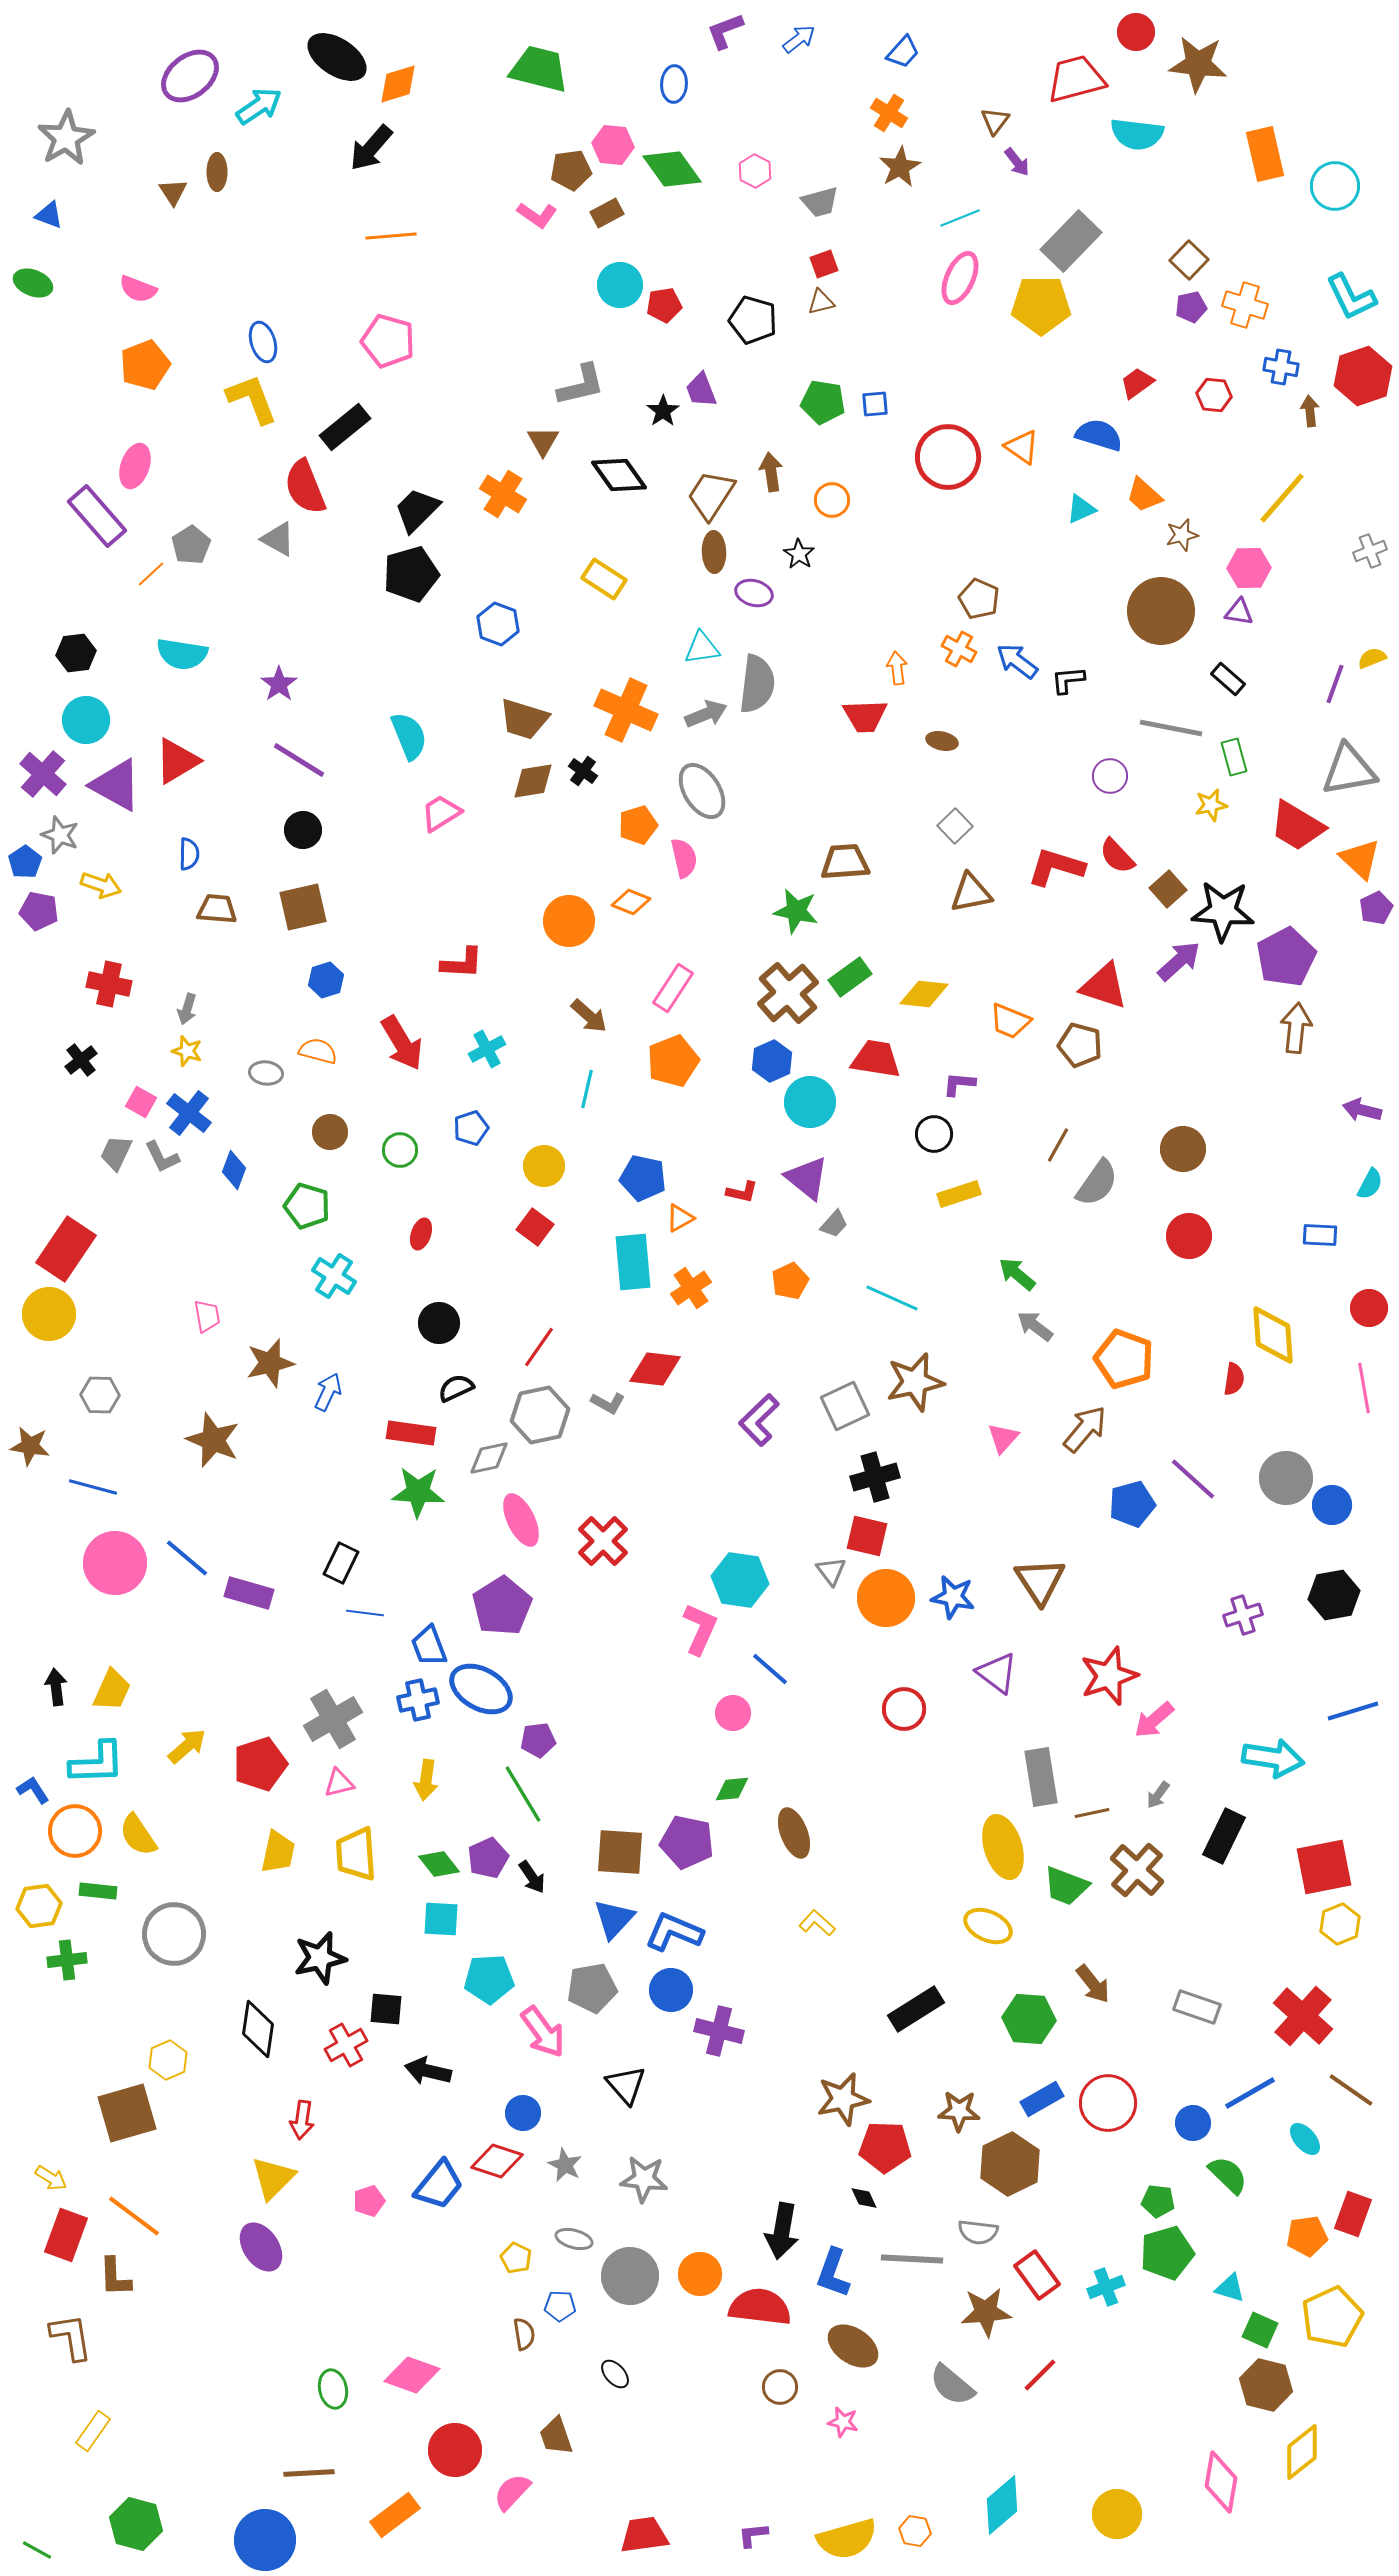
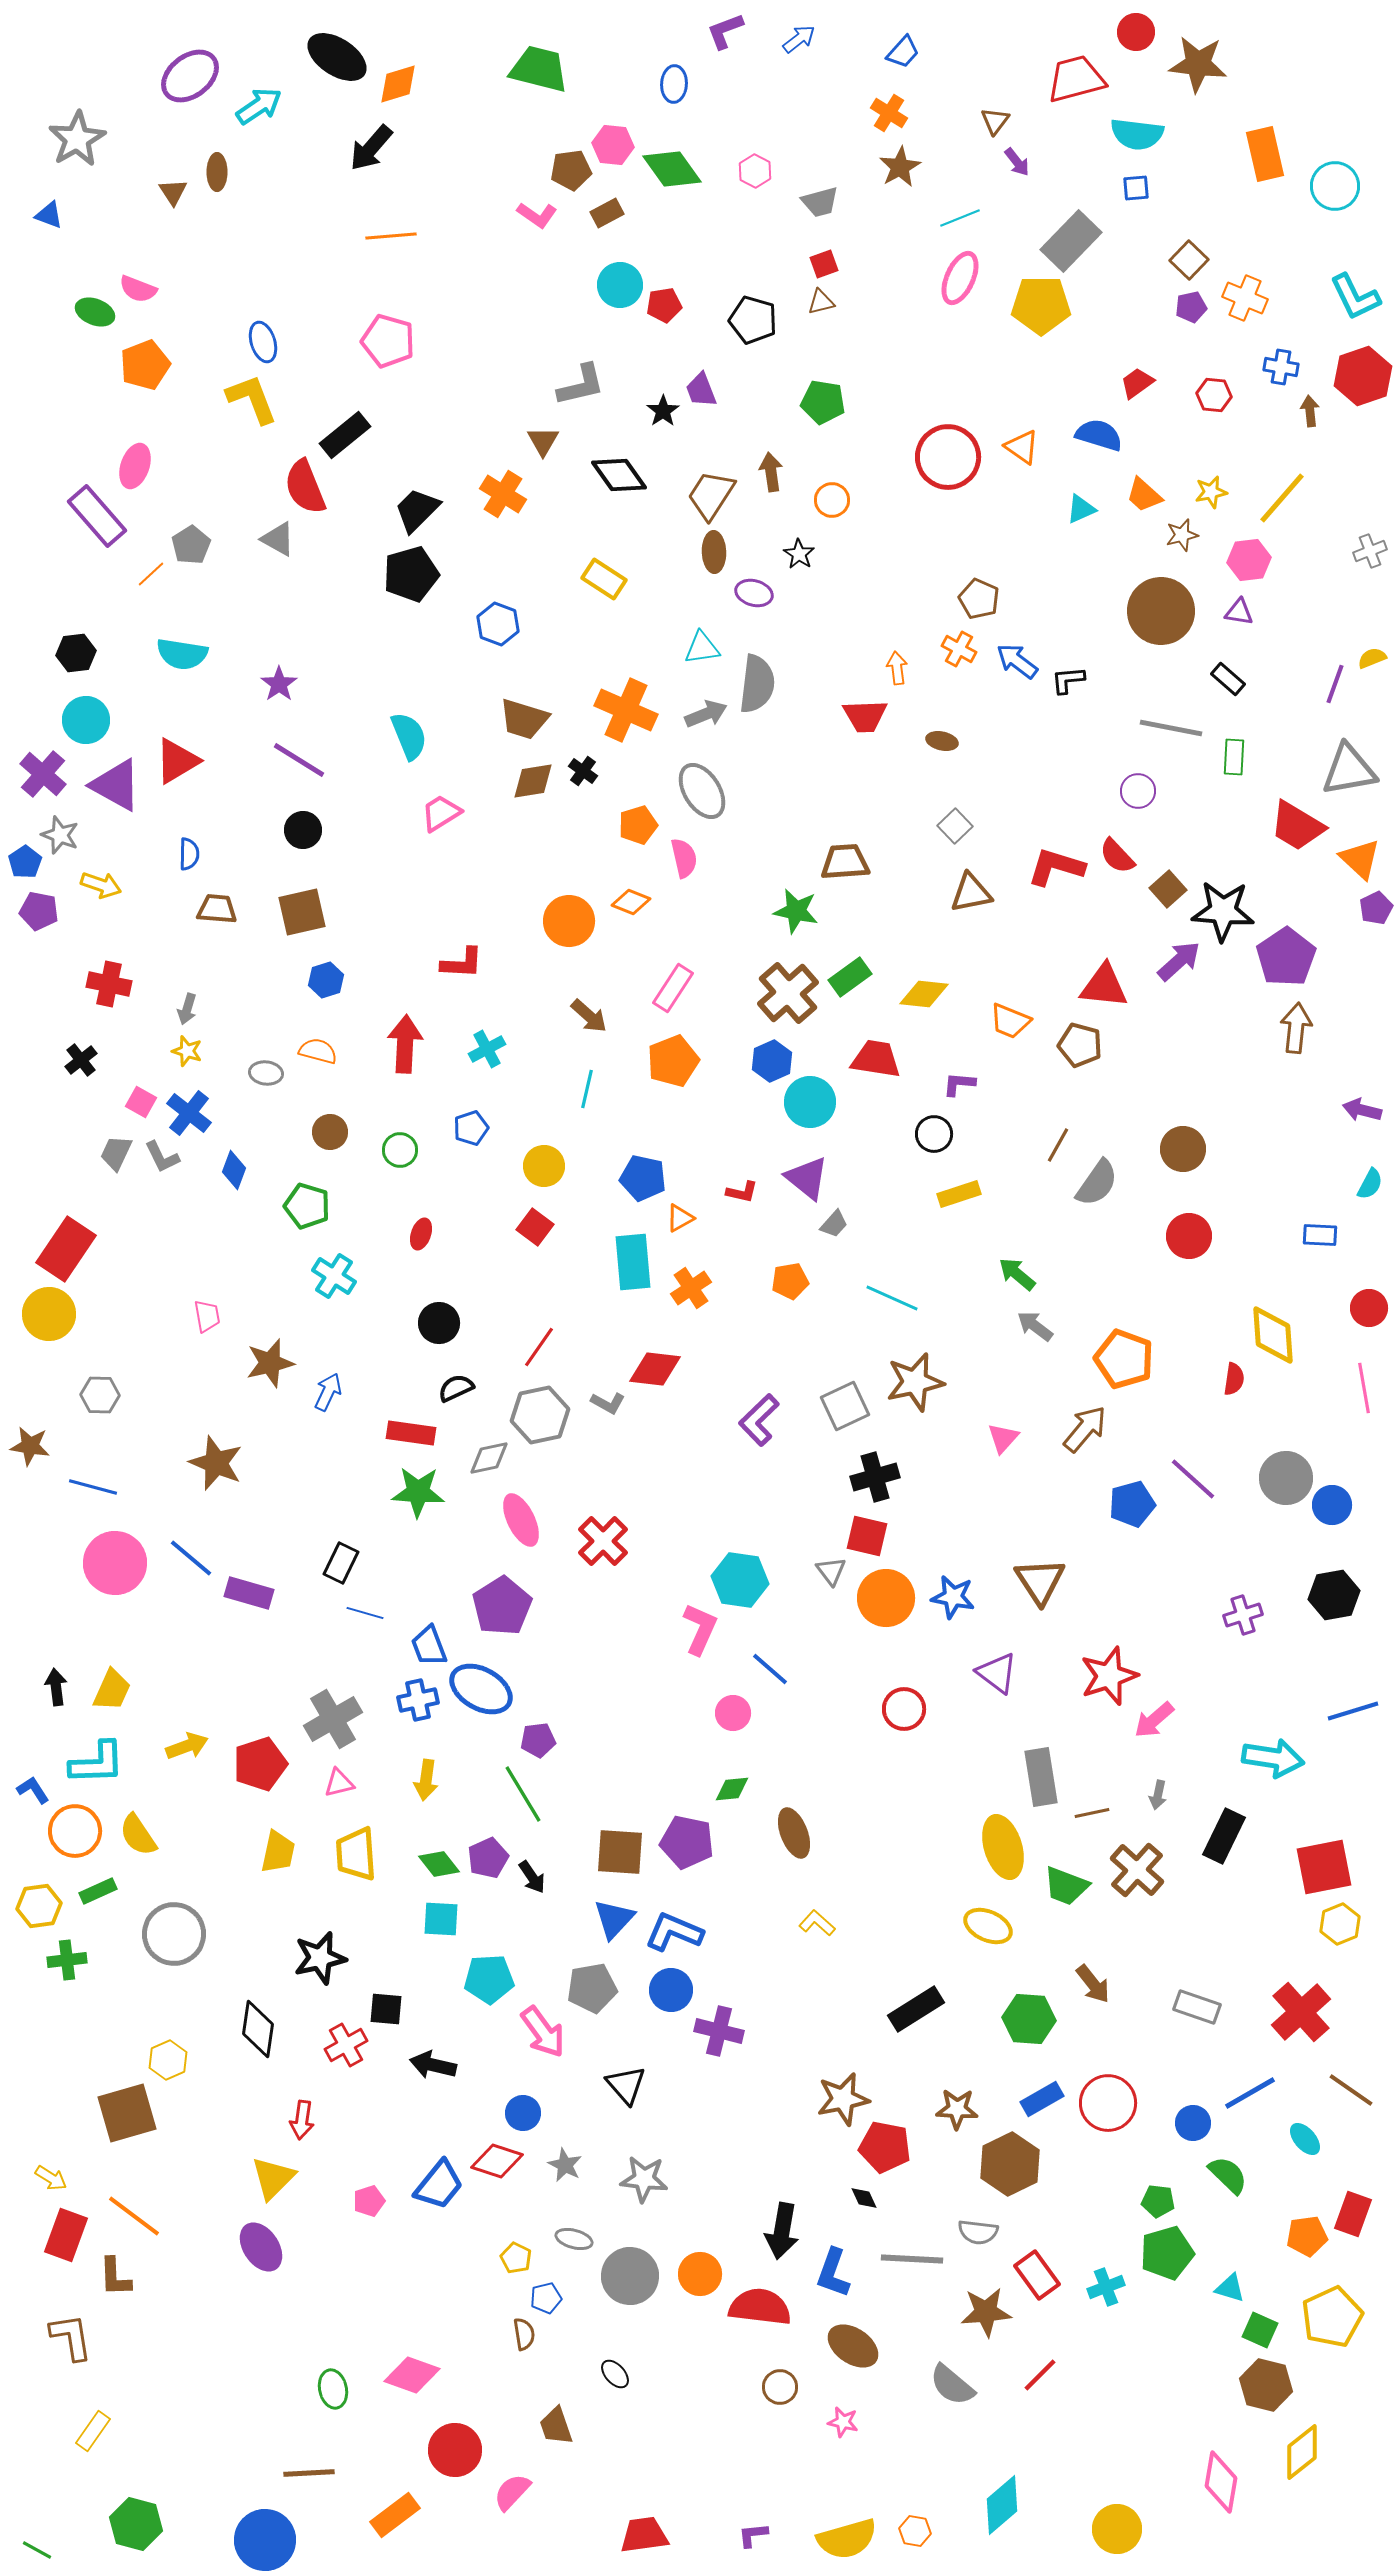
gray star at (66, 138): moved 11 px right, 1 px down
green ellipse at (33, 283): moved 62 px right, 29 px down
cyan L-shape at (1351, 297): moved 4 px right
orange cross at (1245, 305): moved 7 px up; rotated 6 degrees clockwise
blue square at (875, 404): moved 261 px right, 216 px up
black rectangle at (345, 427): moved 8 px down
pink hexagon at (1249, 568): moved 8 px up; rotated 6 degrees counterclockwise
green rectangle at (1234, 757): rotated 18 degrees clockwise
purple circle at (1110, 776): moved 28 px right, 15 px down
yellow star at (1211, 805): moved 313 px up
brown square at (303, 907): moved 1 px left, 5 px down
purple pentagon at (1286, 957): rotated 6 degrees counterclockwise
red triangle at (1104, 986): rotated 12 degrees counterclockwise
red arrow at (402, 1043): moved 3 px right, 1 px down; rotated 146 degrees counterclockwise
orange pentagon at (790, 1281): rotated 15 degrees clockwise
brown star at (213, 1440): moved 3 px right, 23 px down
blue line at (187, 1558): moved 4 px right
blue line at (365, 1613): rotated 9 degrees clockwise
yellow arrow at (187, 1746): rotated 21 degrees clockwise
gray arrow at (1158, 1795): rotated 24 degrees counterclockwise
green rectangle at (98, 1891): rotated 30 degrees counterclockwise
red cross at (1303, 2016): moved 2 px left, 4 px up; rotated 6 degrees clockwise
black arrow at (428, 2071): moved 5 px right, 6 px up
brown star at (959, 2111): moved 2 px left, 2 px up
red pentagon at (885, 2147): rotated 9 degrees clockwise
blue pentagon at (560, 2306): moved 14 px left, 8 px up; rotated 16 degrees counterclockwise
brown trapezoid at (556, 2436): moved 10 px up
yellow circle at (1117, 2514): moved 15 px down
